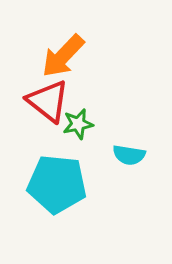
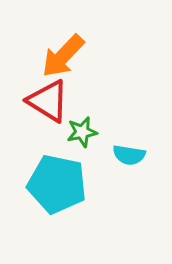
red triangle: rotated 6 degrees counterclockwise
green star: moved 4 px right, 8 px down
cyan pentagon: rotated 6 degrees clockwise
